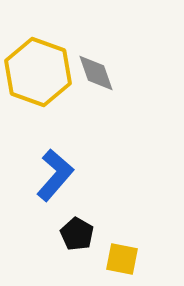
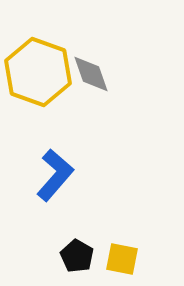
gray diamond: moved 5 px left, 1 px down
black pentagon: moved 22 px down
